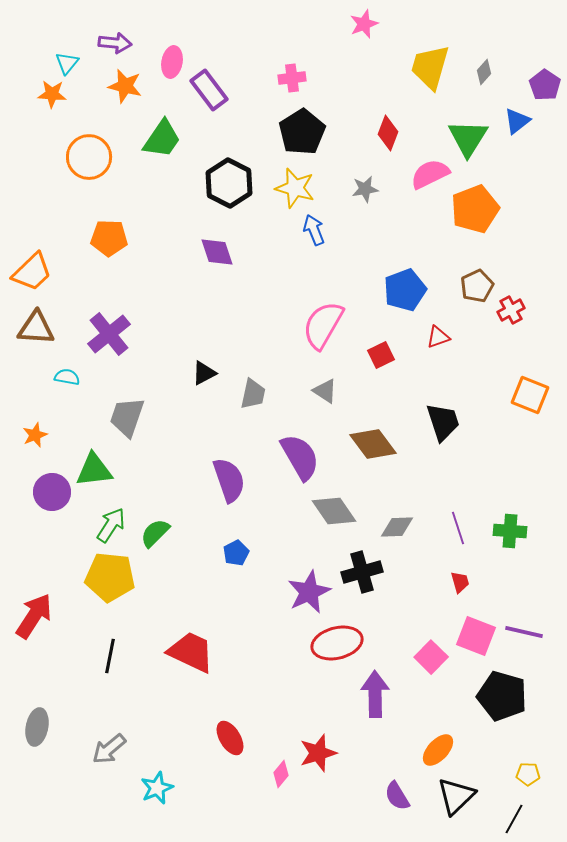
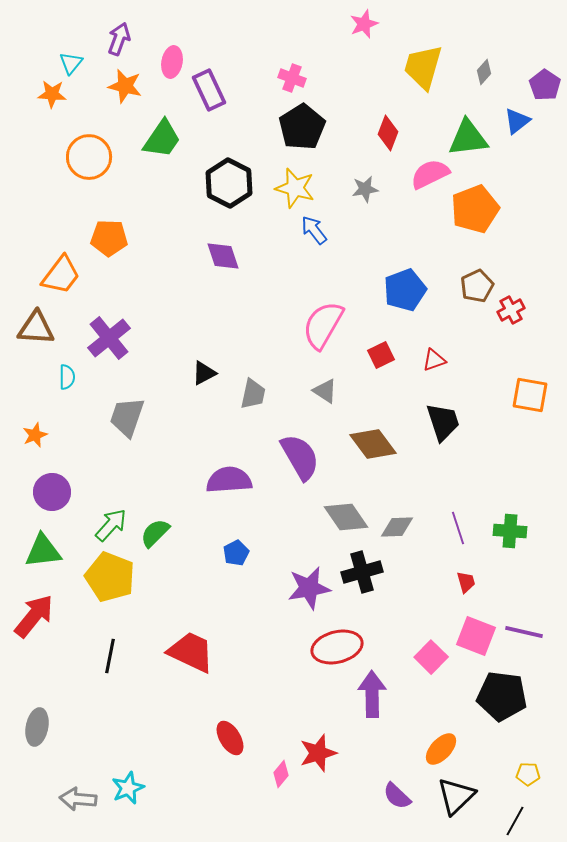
purple arrow at (115, 43): moved 4 px right, 4 px up; rotated 76 degrees counterclockwise
cyan triangle at (67, 63): moved 4 px right
yellow trapezoid at (430, 67): moved 7 px left
pink cross at (292, 78): rotated 28 degrees clockwise
purple rectangle at (209, 90): rotated 12 degrees clockwise
black pentagon at (302, 132): moved 5 px up
green triangle at (468, 138): rotated 51 degrees clockwise
blue arrow at (314, 230): rotated 16 degrees counterclockwise
purple diamond at (217, 252): moved 6 px right, 4 px down
orange trapezoid at (32, 272): moved 29 px right, 3 px down; rotated 9 degrees counterclockwise
purple cross at (109, 334): moved 4 px down
red triangle at (438, 337): moved 4 px left, 23 px down
cyan semicircle at (67, 377): rotated 80 degrees clockwise
orange square at (530, 395): rotated 12 degrees counterclockwise
green triangle at (94, 470): moved 51 px left, 81 px down
purple semicircle at (229, 480): rotated 75 degrees counterclockwise
gray diamond at (334, 511): moved 12 px right, 6 px down
green arrow at (111, 525): rotated 9 degrees clockwise
yellow pentagon at (110, 577): rotated 15 degrees clockwise
red trapezoid at (460, 582): moved 6 px right
purple star at (309, 592): moved 4 px up; rotated 15 degrees clockwise
red arrow at (34, 616): rotated 6 degrees clockwise
red ellipse at (337, 643): moved 4 px down
purple arrow at (375, 694): moved 3 px left
black pentagon at (502, 696): rotated 9 degrees counterclockwise
gray arrow at (109, 749): moved 31 px left, 50 px down; rotated 45 degrees clockwise
orange ellipse at (438, 750): moved 3 px right, 1 px up
cyan star at (157, 788): moved 29 px left
purple semicircle at (397, 796): rotated 16 degrees counterclockwise
black line at (514, 819): moved 1 px right, 2 px down
